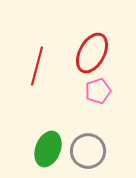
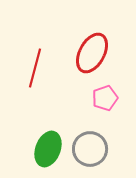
red line: moved 2 px left, 2 px down
pink pentagon: moved 7 px right, 7 px down
gray circle: moved 2 px right, 2 px up
